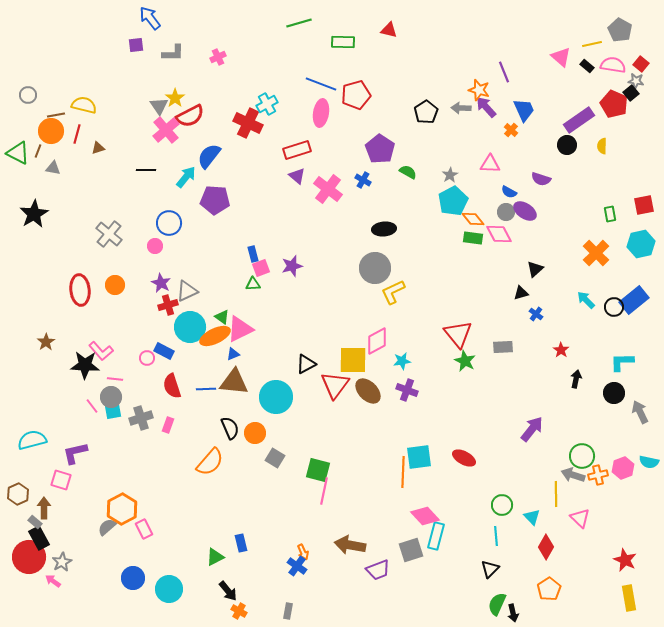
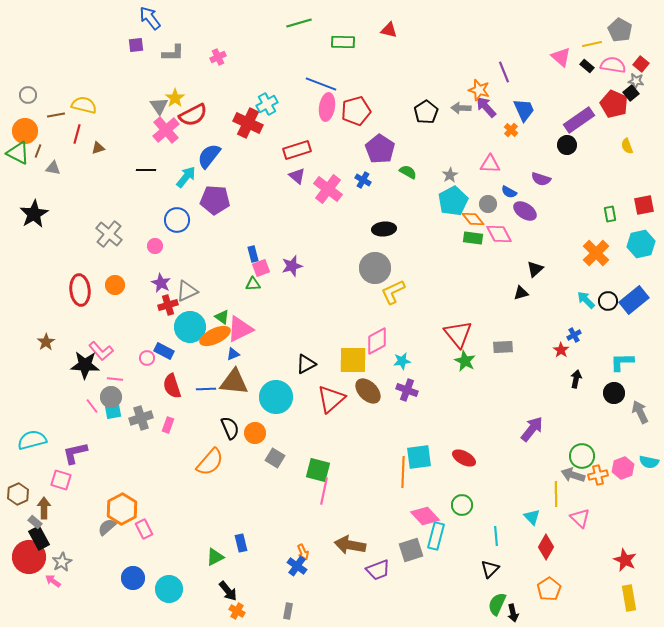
red pentagon at (356, 95): moved 16 px down
pink ellipse at (321, 113): moved 6 px right, 6 px up
red semicircle at (190, 116): moved 3 px right, 1 px up
orange circle at (51, 131): moved 26 px left
yellow semicircle at (602, 146): moved 25 px right; rotated 21 degrees counterclockwise
gray circle at (506, 212): moved 18 px left, 8 px up
blue circle at (169, 223): moved 8 px right, 3 px up
black circle at (614, 307): moved 6 px left, 6 px up
blue cross at (536, 314): moved 38 px right, 21 px down; rotated 24 degrees clockwise
red triangle at (335, 385): moved 4 px left, 14 px down; rotated 12 degrees clockwise
green circle at (502, 505): moved 40 px left
orange cross at (239, 611): moved 2 px left
